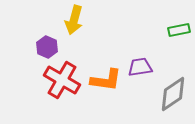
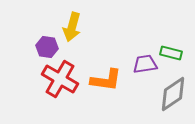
yellow arrow: moved 2 px left, 7 px down
green rectangle: moved 8 px left, 23 px down; rotated 25 degrees clockwise
purple hexagon: rotated 15 degrees counterclockwise
purple trapezoid: moved 5 px right, 3 px up
red cross: moved 2 px left, 1 px up
